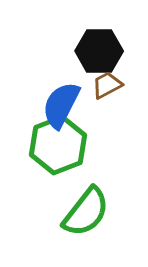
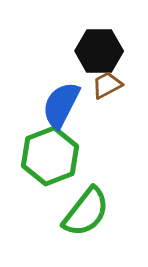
green hexagon: moved 8 px left, 11 px down
